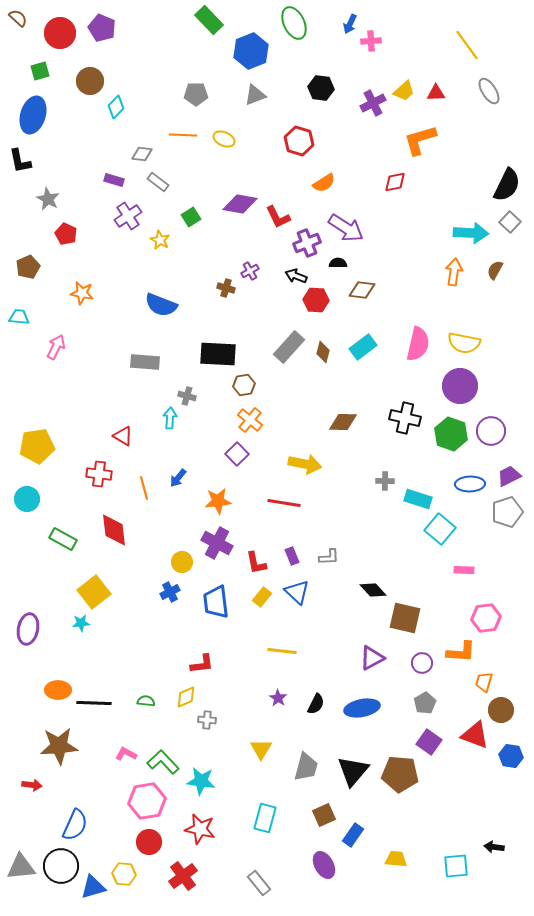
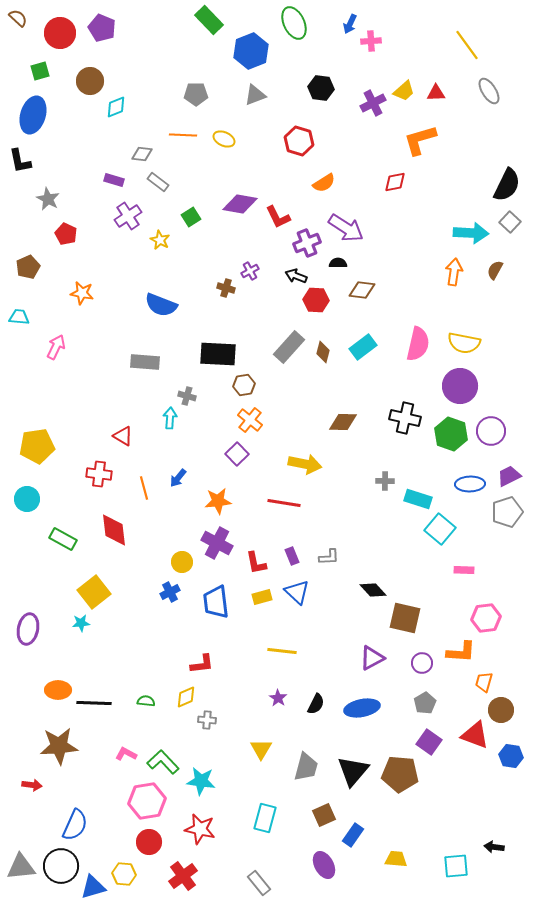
cyan diamond at (116, 107): rotated 25 degrees clockwise
yellow rectangle at (262, 597): rotated 36 degrees clockwise
